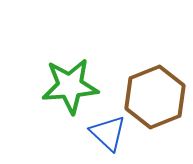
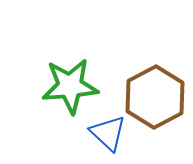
brown hexagon: rotated 6 degrees counterclockwise
